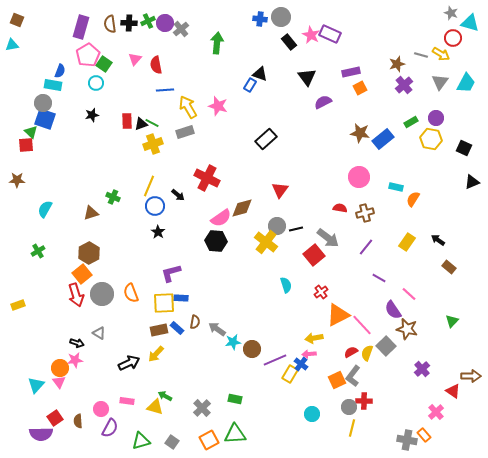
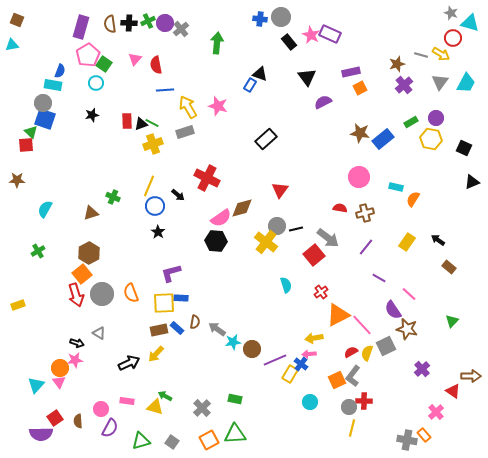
gray square at (386, 346): rotated 18 degrees clockwise
cyan circle at (312, 414): moved 2 px left, 12 px up
